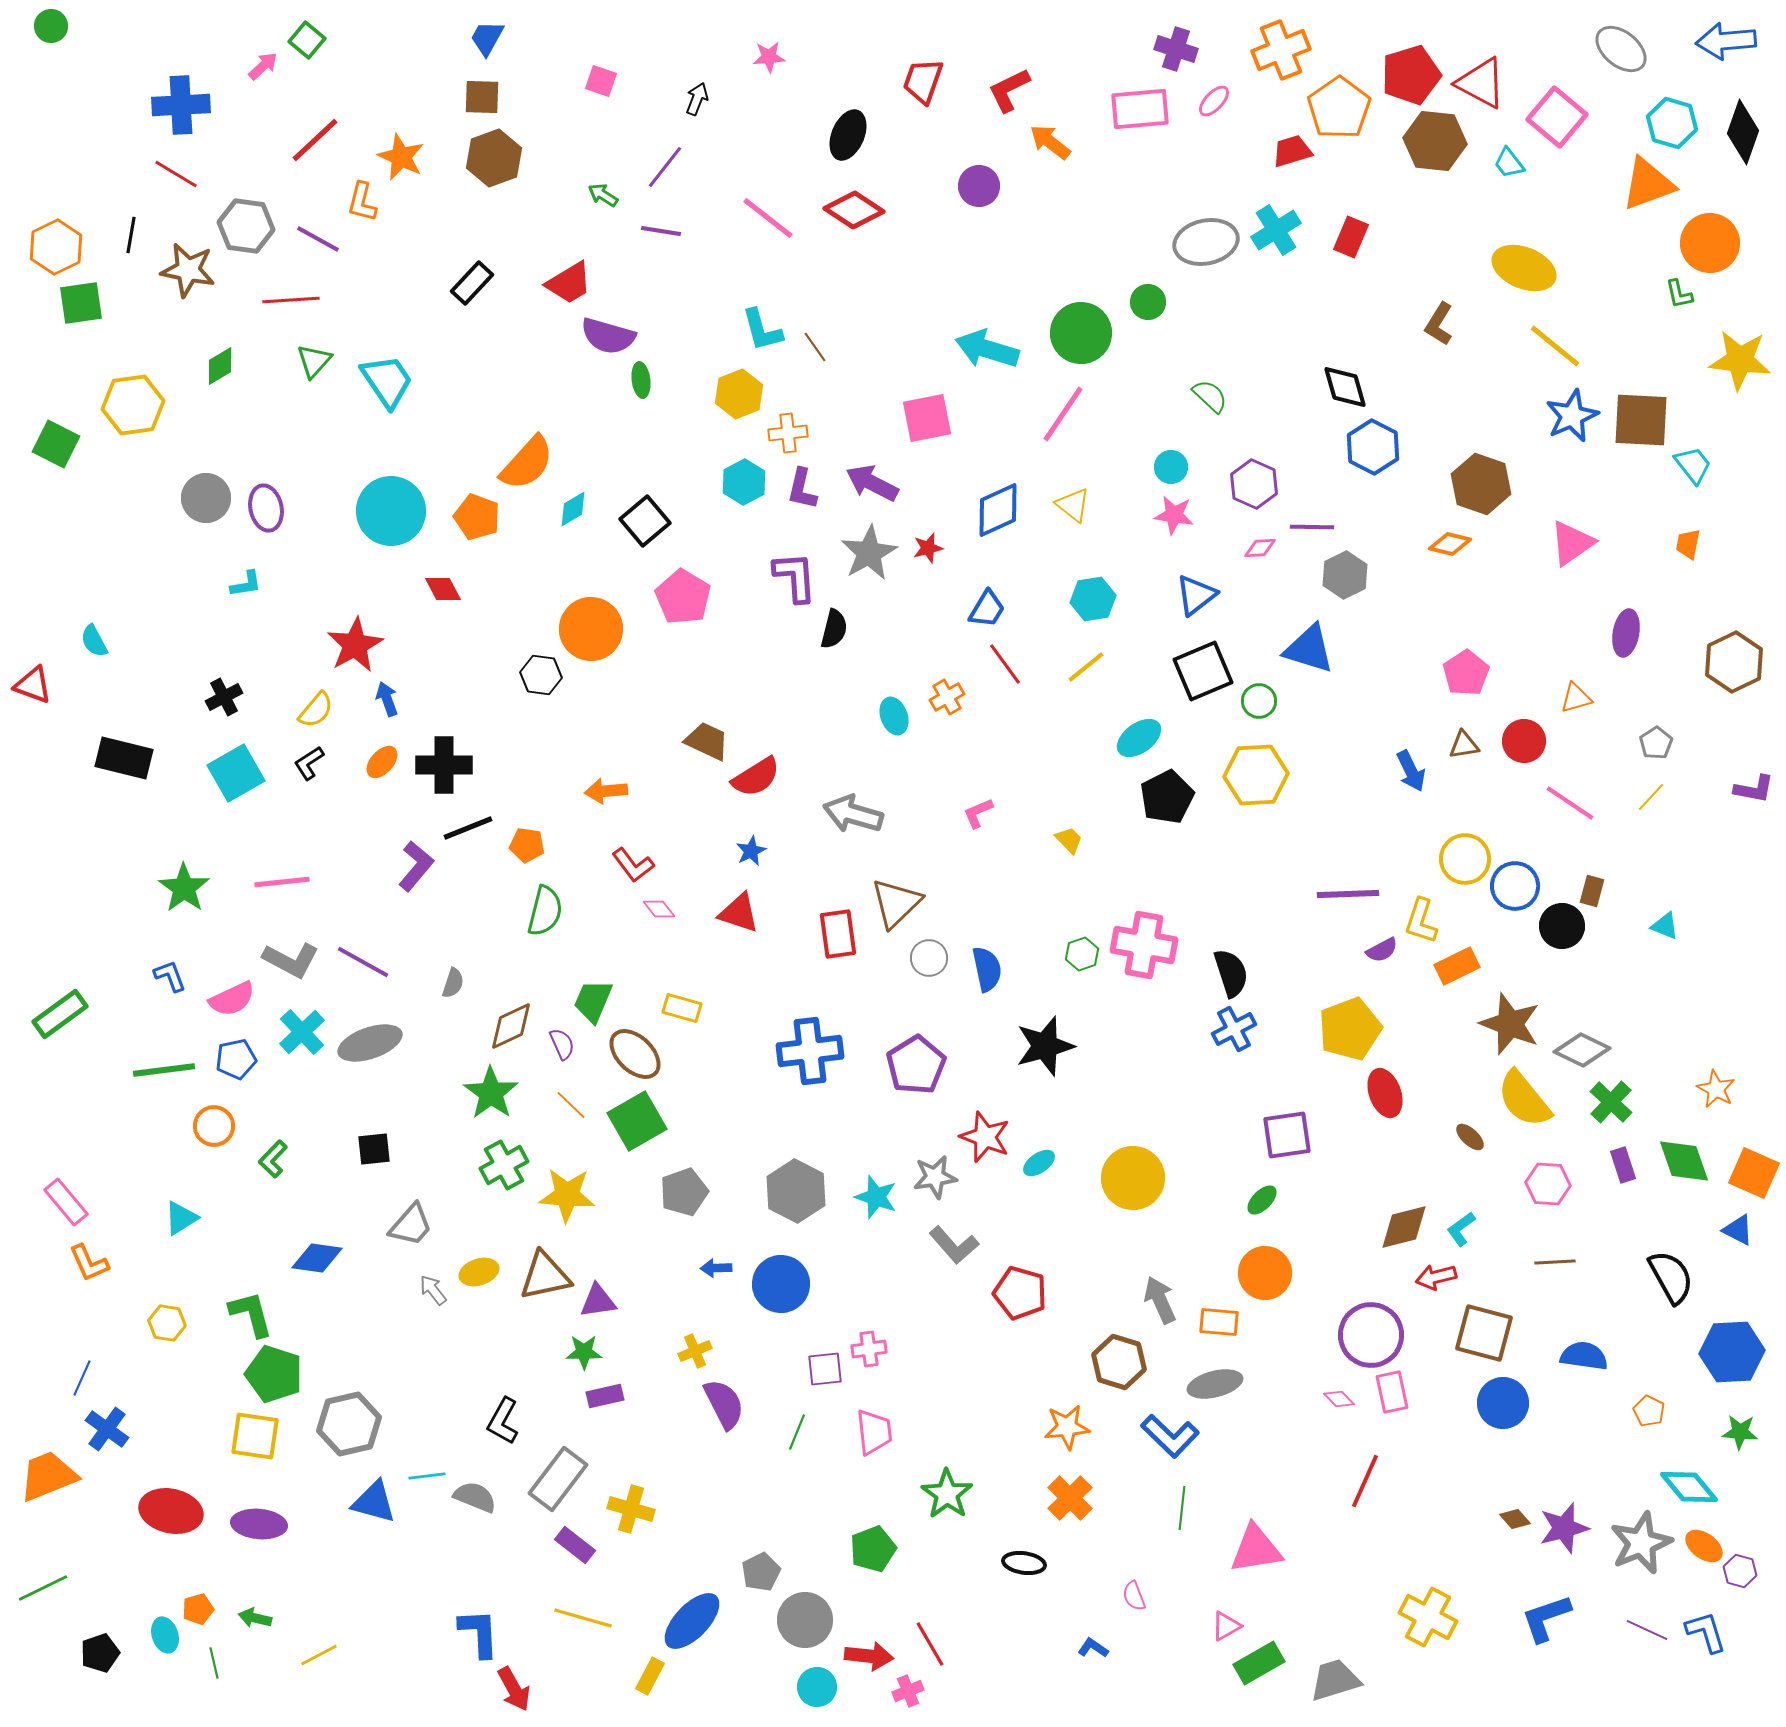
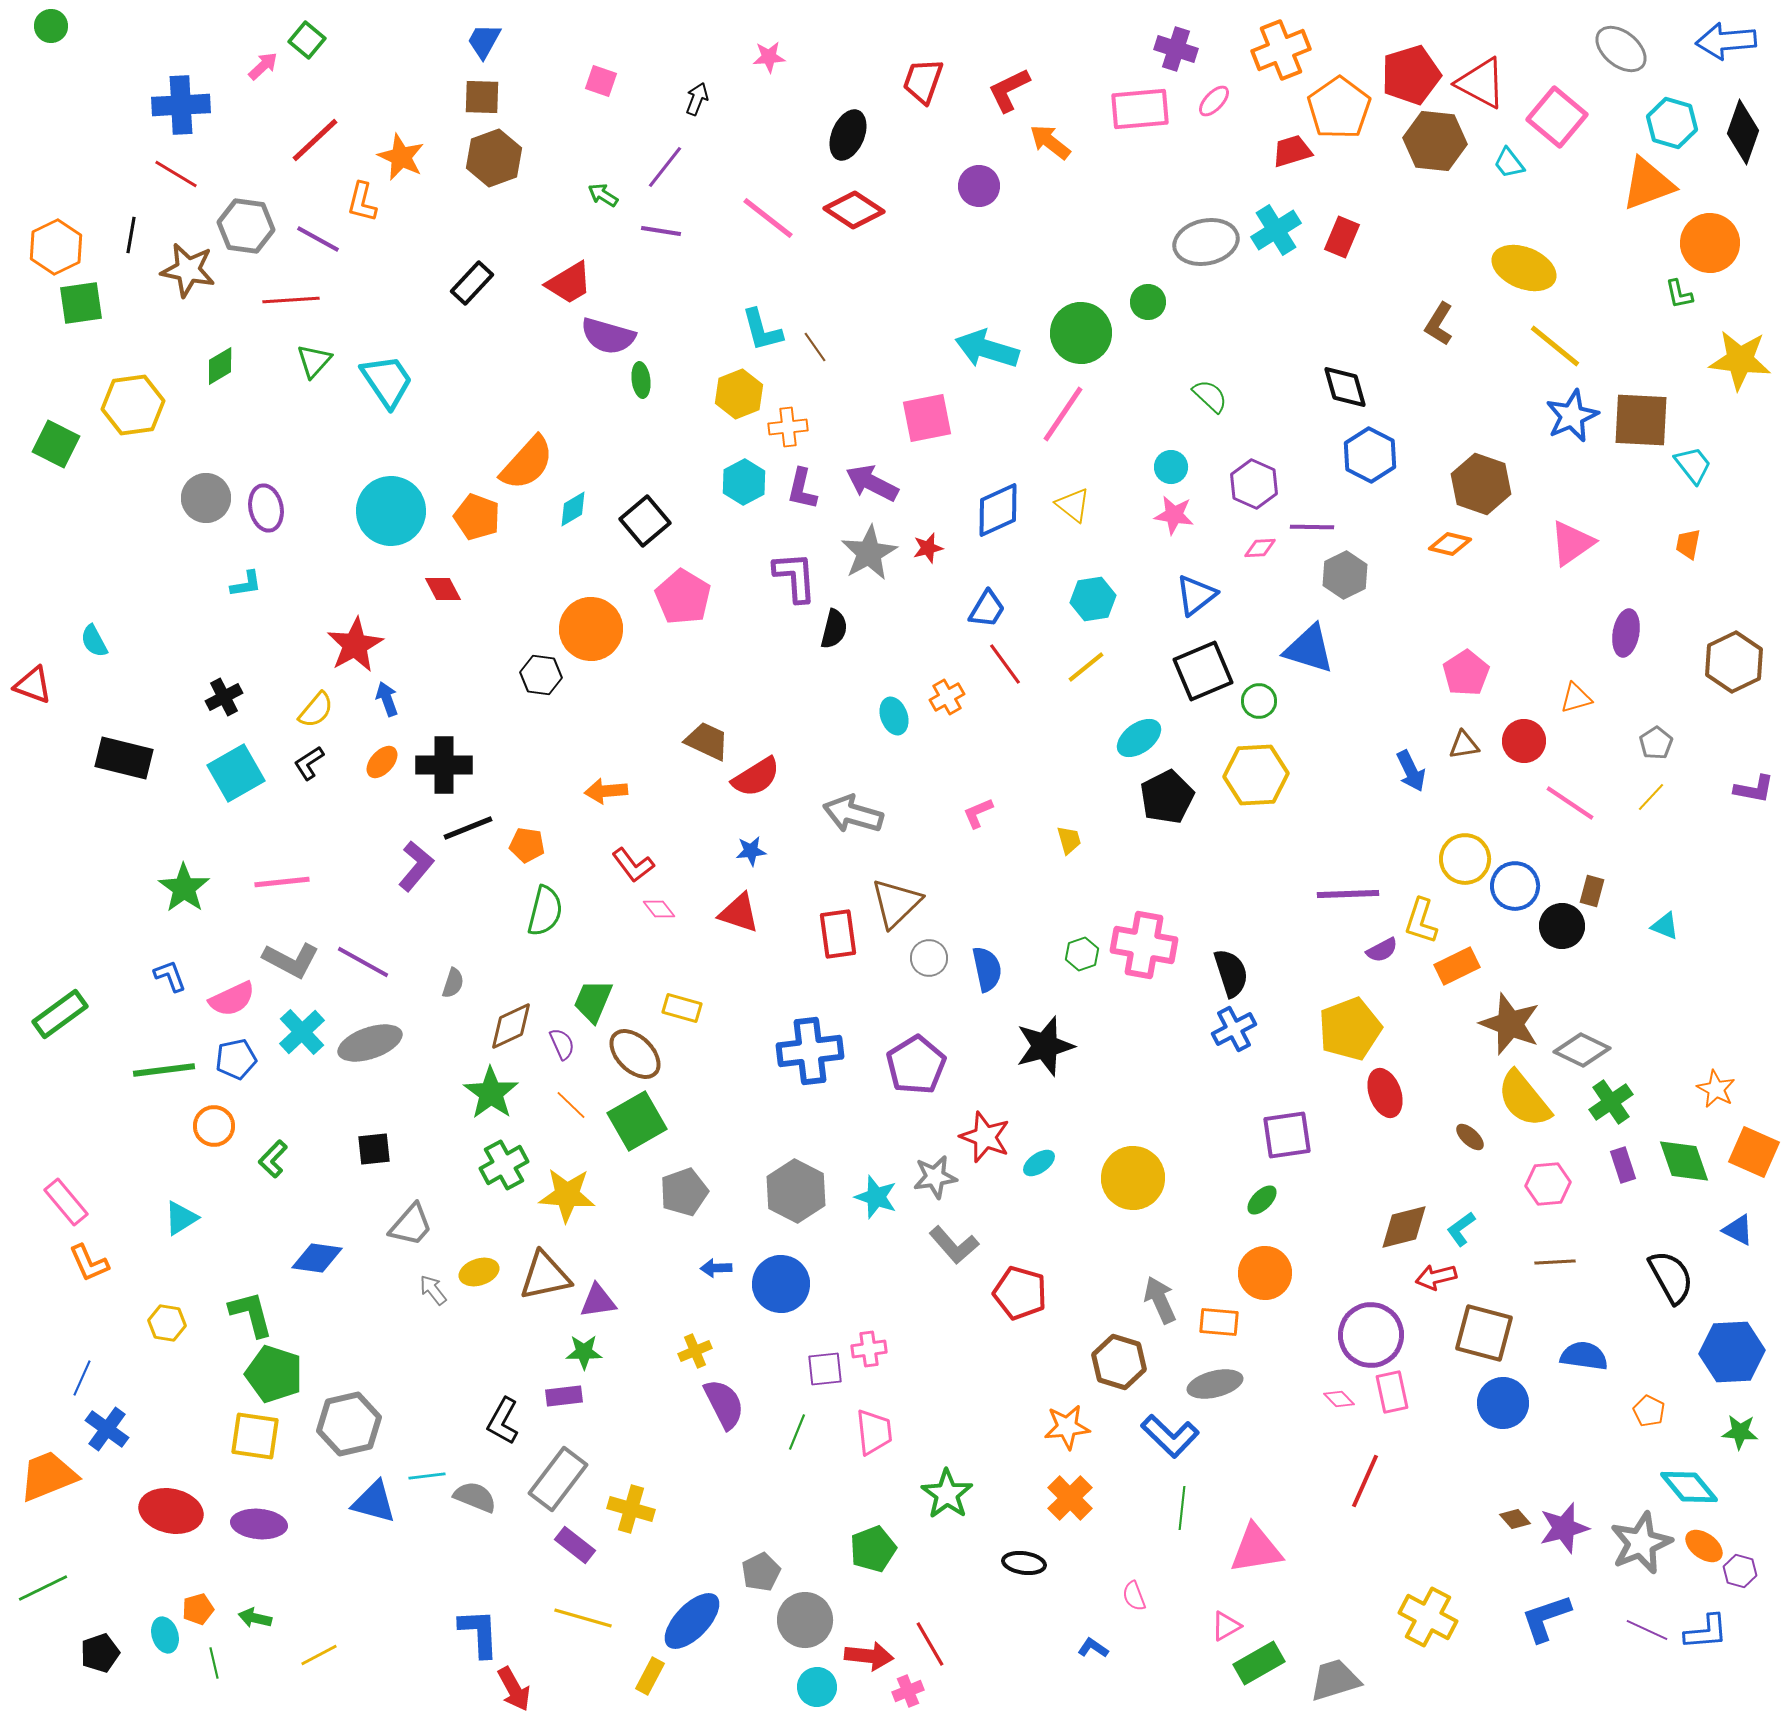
blue trapezoid at (487, 38): moved 3 px left, 3 px down
red rectangle at (1351, 237): moved 9 px left
orange cross at (788, 433): moved 6 px up
blue hexagon at (1373, 447): moved 3 px left, 8 px down
yellow trapezoid at (1069, 840): rotated 28 degrees clockwise
blue star at (751, 851): rotated 20 degrees clockwise
green cross at (1611, 1102): rotated 12 degrees clockwise
orange square at (1754, 1173): moved 21 px up
pink hexagon at (1548, 1184): rotated 9 degrees counterclockwise
purple rectangle at (605, 1396): moved 41 px left; rotated 6 degrees clockwise
blue L-shape at (1706, 1632): rotated 102 degrees clockwise
